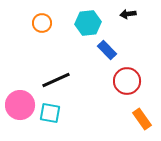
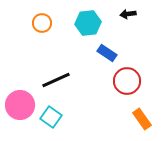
blue rectangle: moved 3 px down; rotated 12 degrees counterclockwise
cyan square: moved 1 px right, 4 px down; rotated 25 degrees clockwise
